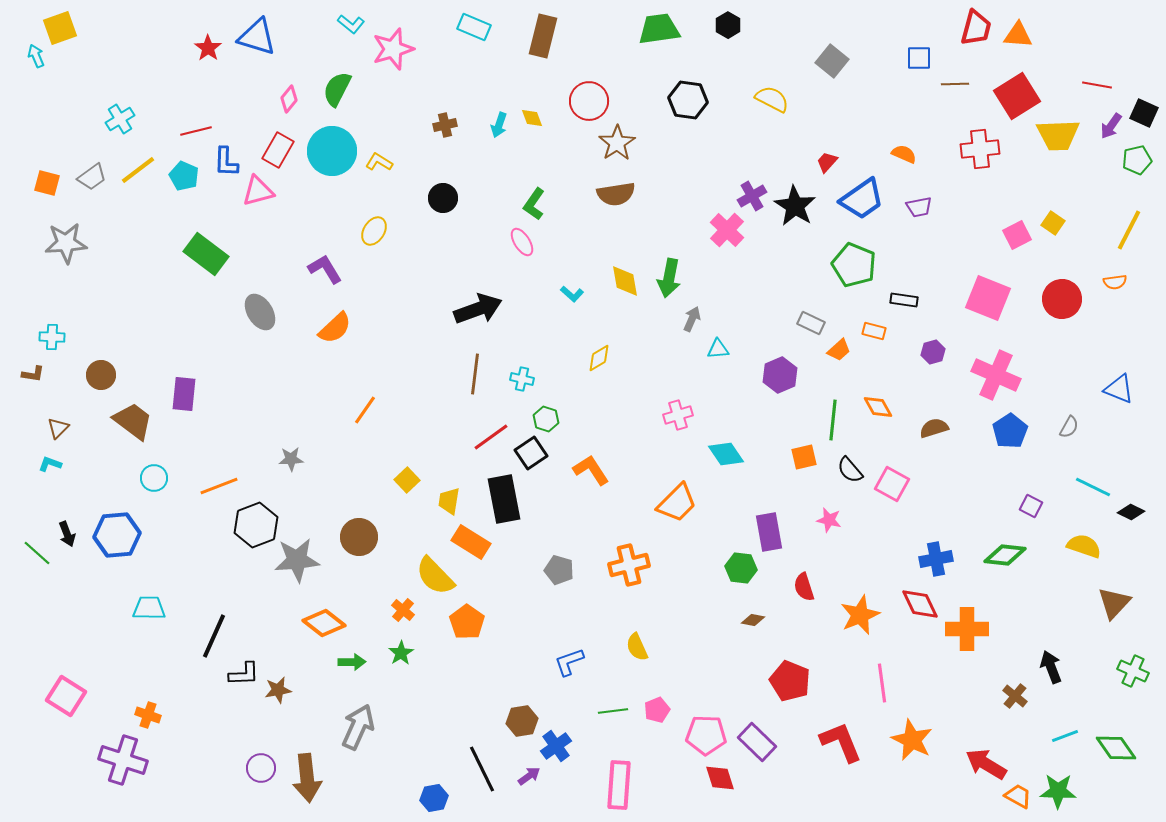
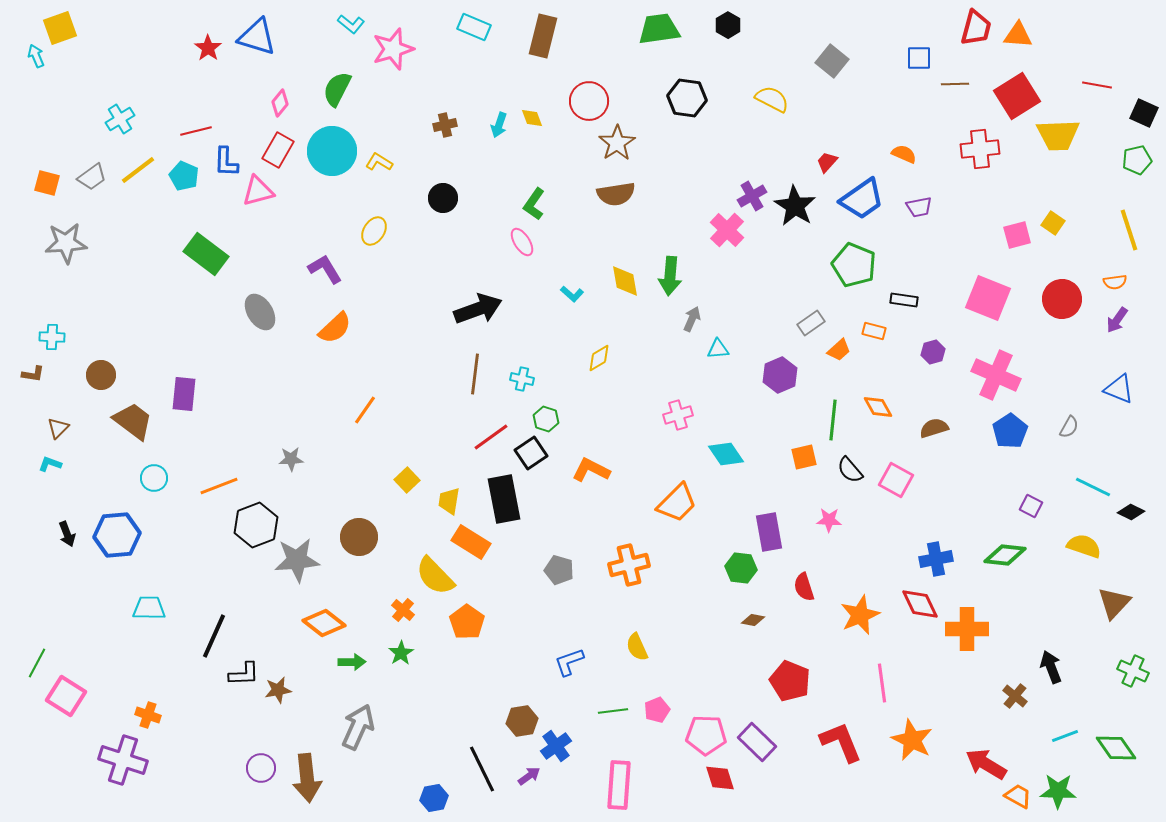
pink diamond at (289, 99): moved 9 px left, 4 px down
black hexagon at (688, 100): moved 1 px left, 2 px up
purple arrow at (1111, 126): moved 6 px right, 194 px down
yellow line at (1129, 230): rotated 45 degrees counterclockwise
pink square at (1017, 235): rotated 12 degrees clockwise
green arrow at (669, 278): moved 1 px right, 2 px up; rotated 6 degrees counterclockwise
gray rectangle at (811, 323): rotated 60 degrees counterclockwise
orange L-shape at (591, 470): rotated 30 degrees counterclockwise
pink square at (892, 484): moved 4 px right, 4 px up
pink star at (829, 520): rotated 10 degrees counterclockwise
green line at (37, 553): moved 110 px down; rotated 76 degrees clockwise
